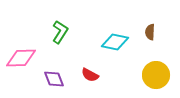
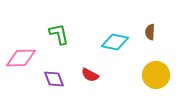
green L-shape: moved 1 px left, 2 px down; rotated 45 degrees counterclockwise
